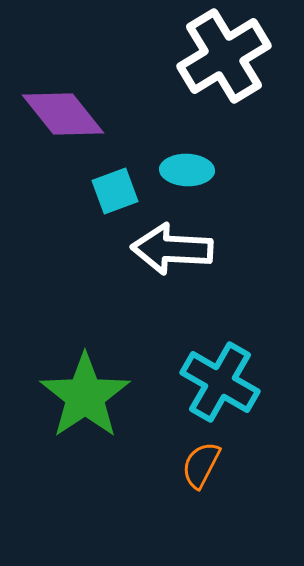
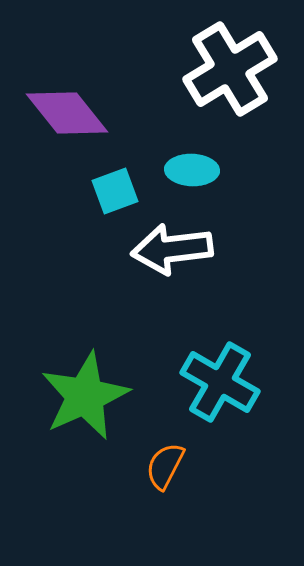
white cross: moved 6 px right, 13 px down
purple diamond: moved 4 px right, 1 px up
cyan ellipse: moved 5 px right
white arrow: rotated 10 degrees counterclockwise
green star: rotated 10 degrees clockwise
orange semicircle: moved 36 px left, 1 px down
